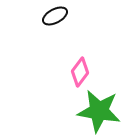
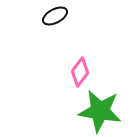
green star: moved 1 px right
